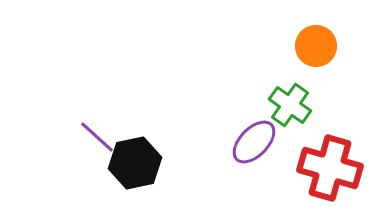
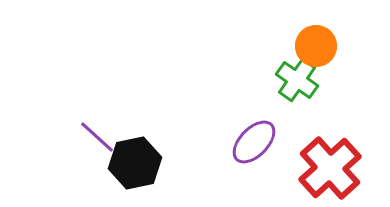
green cross: moved 7 px right, 25 px up
red cross: rotated 32 degrees clockwise
